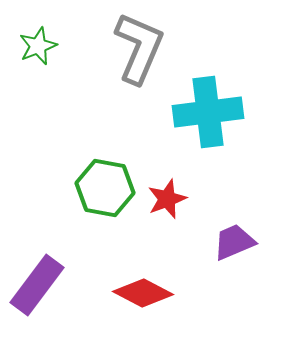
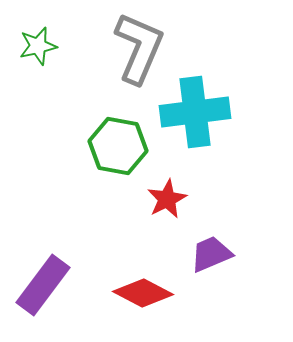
green star: rotated 9 degrees clockwise
cyan cross: moved 13 px left
green hexagon: moved 13 px right, 42 px up
red star: rotated 6 degrees counterclockwise
purple trapezoid: moved 23 px left, 12 px down
purple rectangle: moved 6 px right
